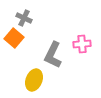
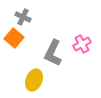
gray cross: moved 1 px left, 1 px up
pink cross: rotated 24 degrees counterclockwise
gray L-shape: moved 2 px up
